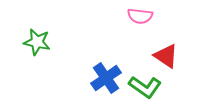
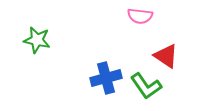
green star: moved 2 px up
blue cross: rotated 20 degrees clockwise
green L-shape: moved 1 px right, 1 px up; rotated 20 degrees clockwise
